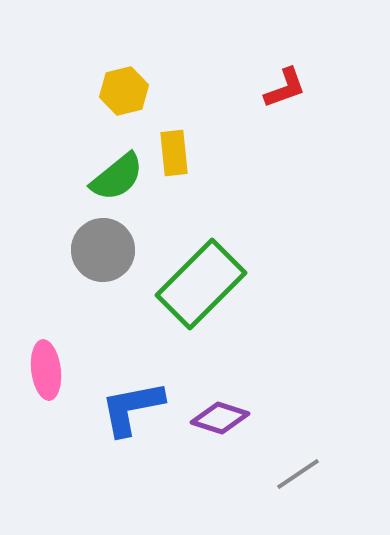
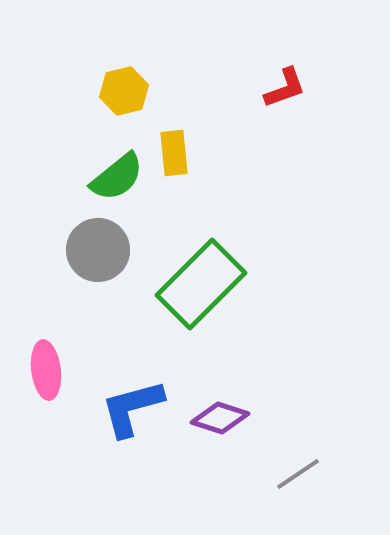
gray circle: moved 5 px left
blue L-shape: rotated 4 degrees counterclockwise
